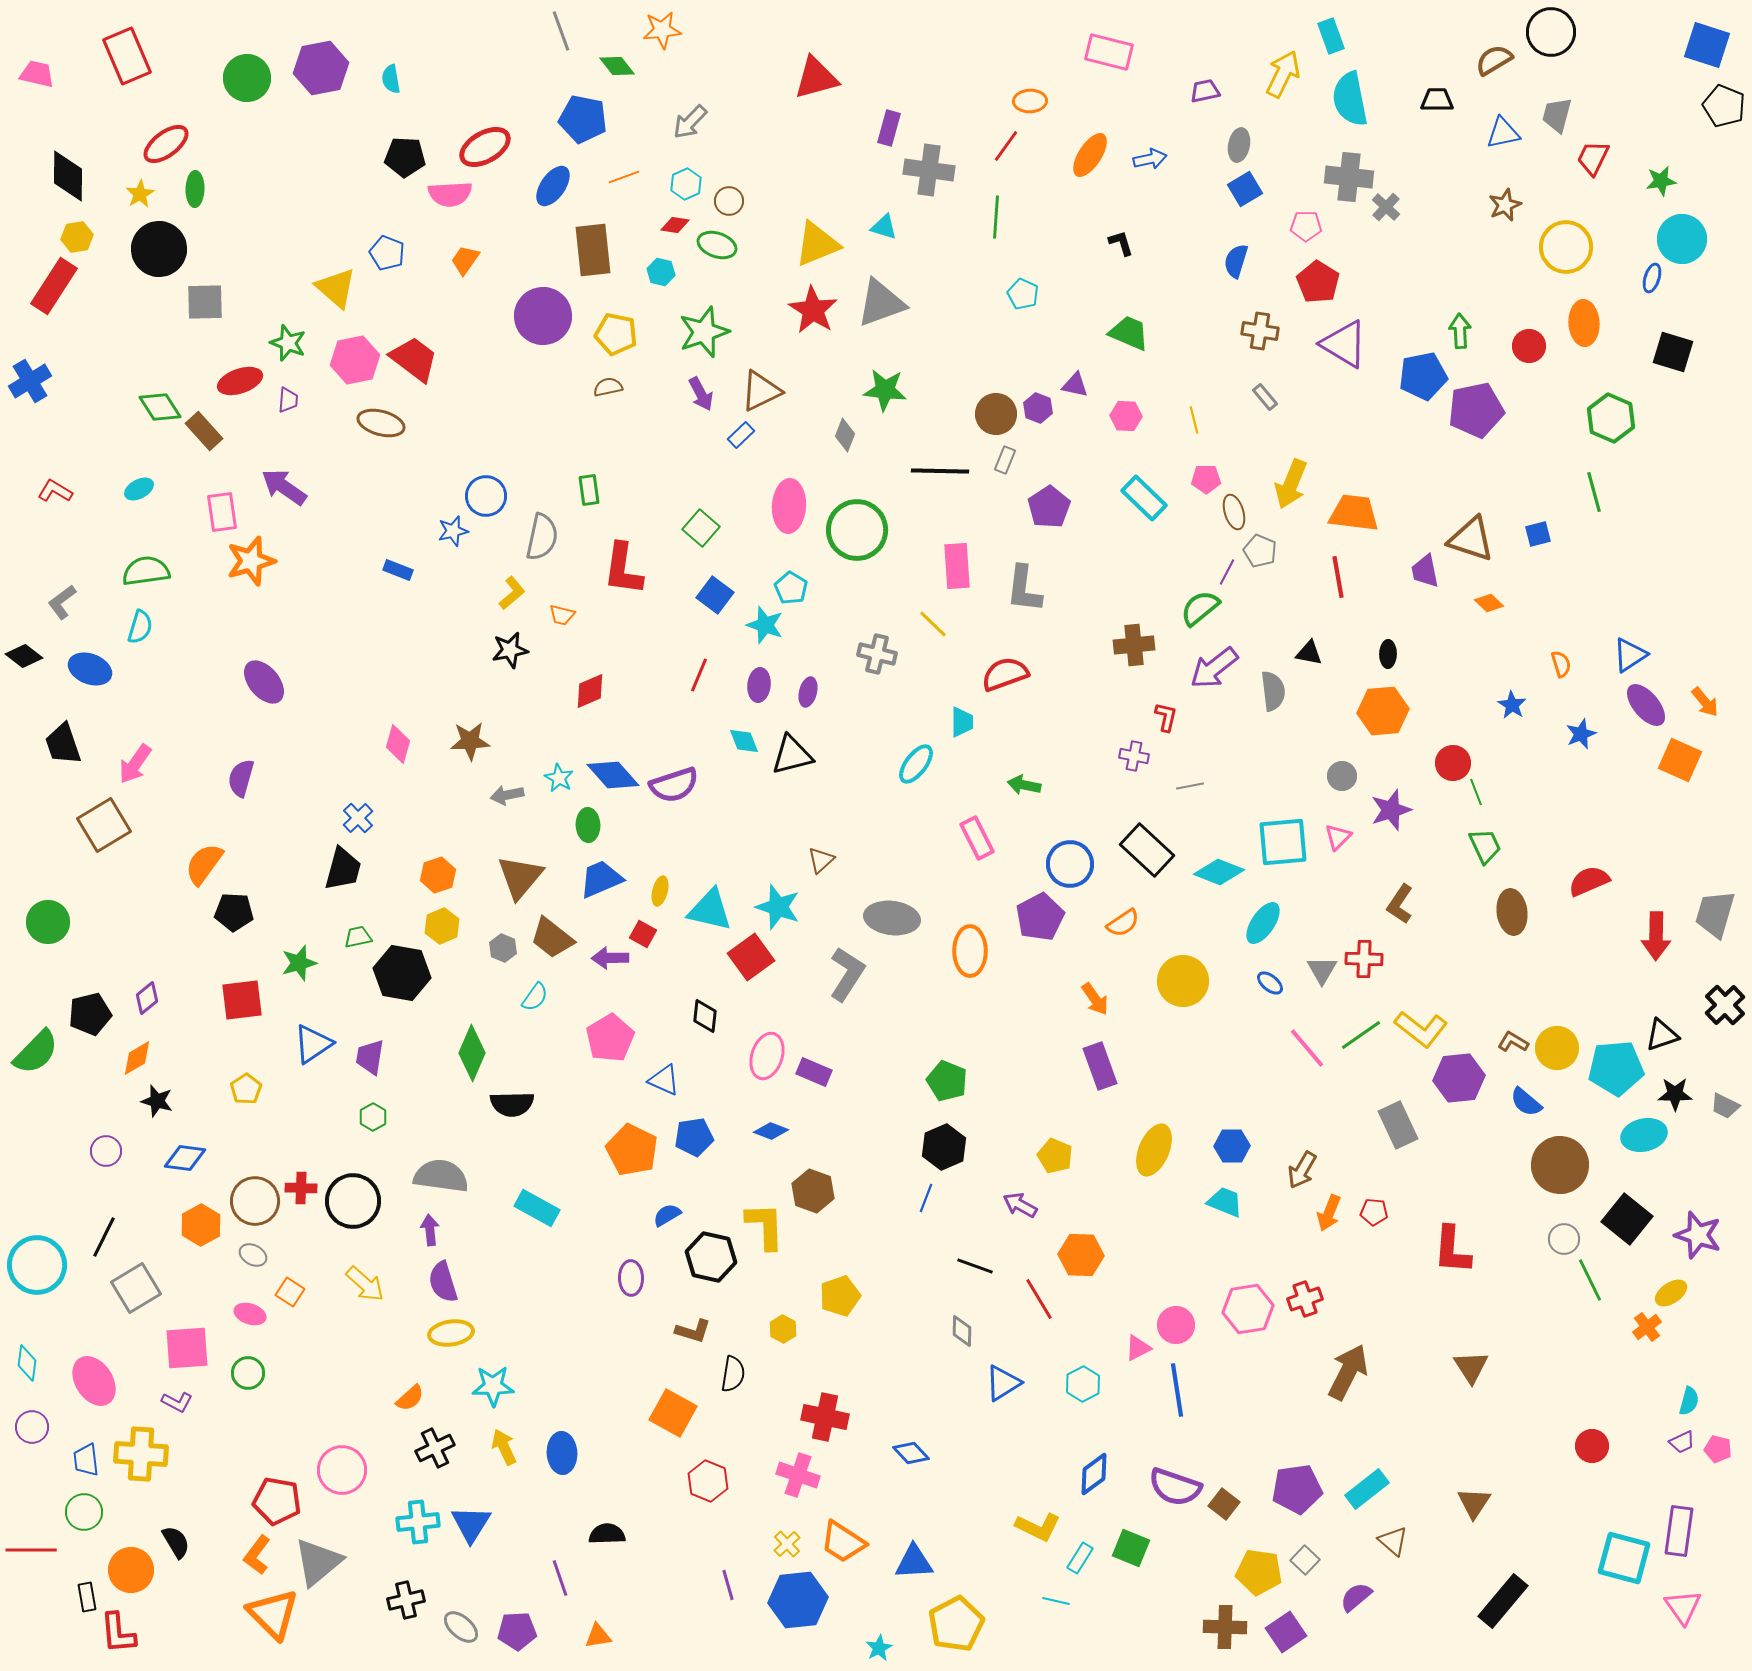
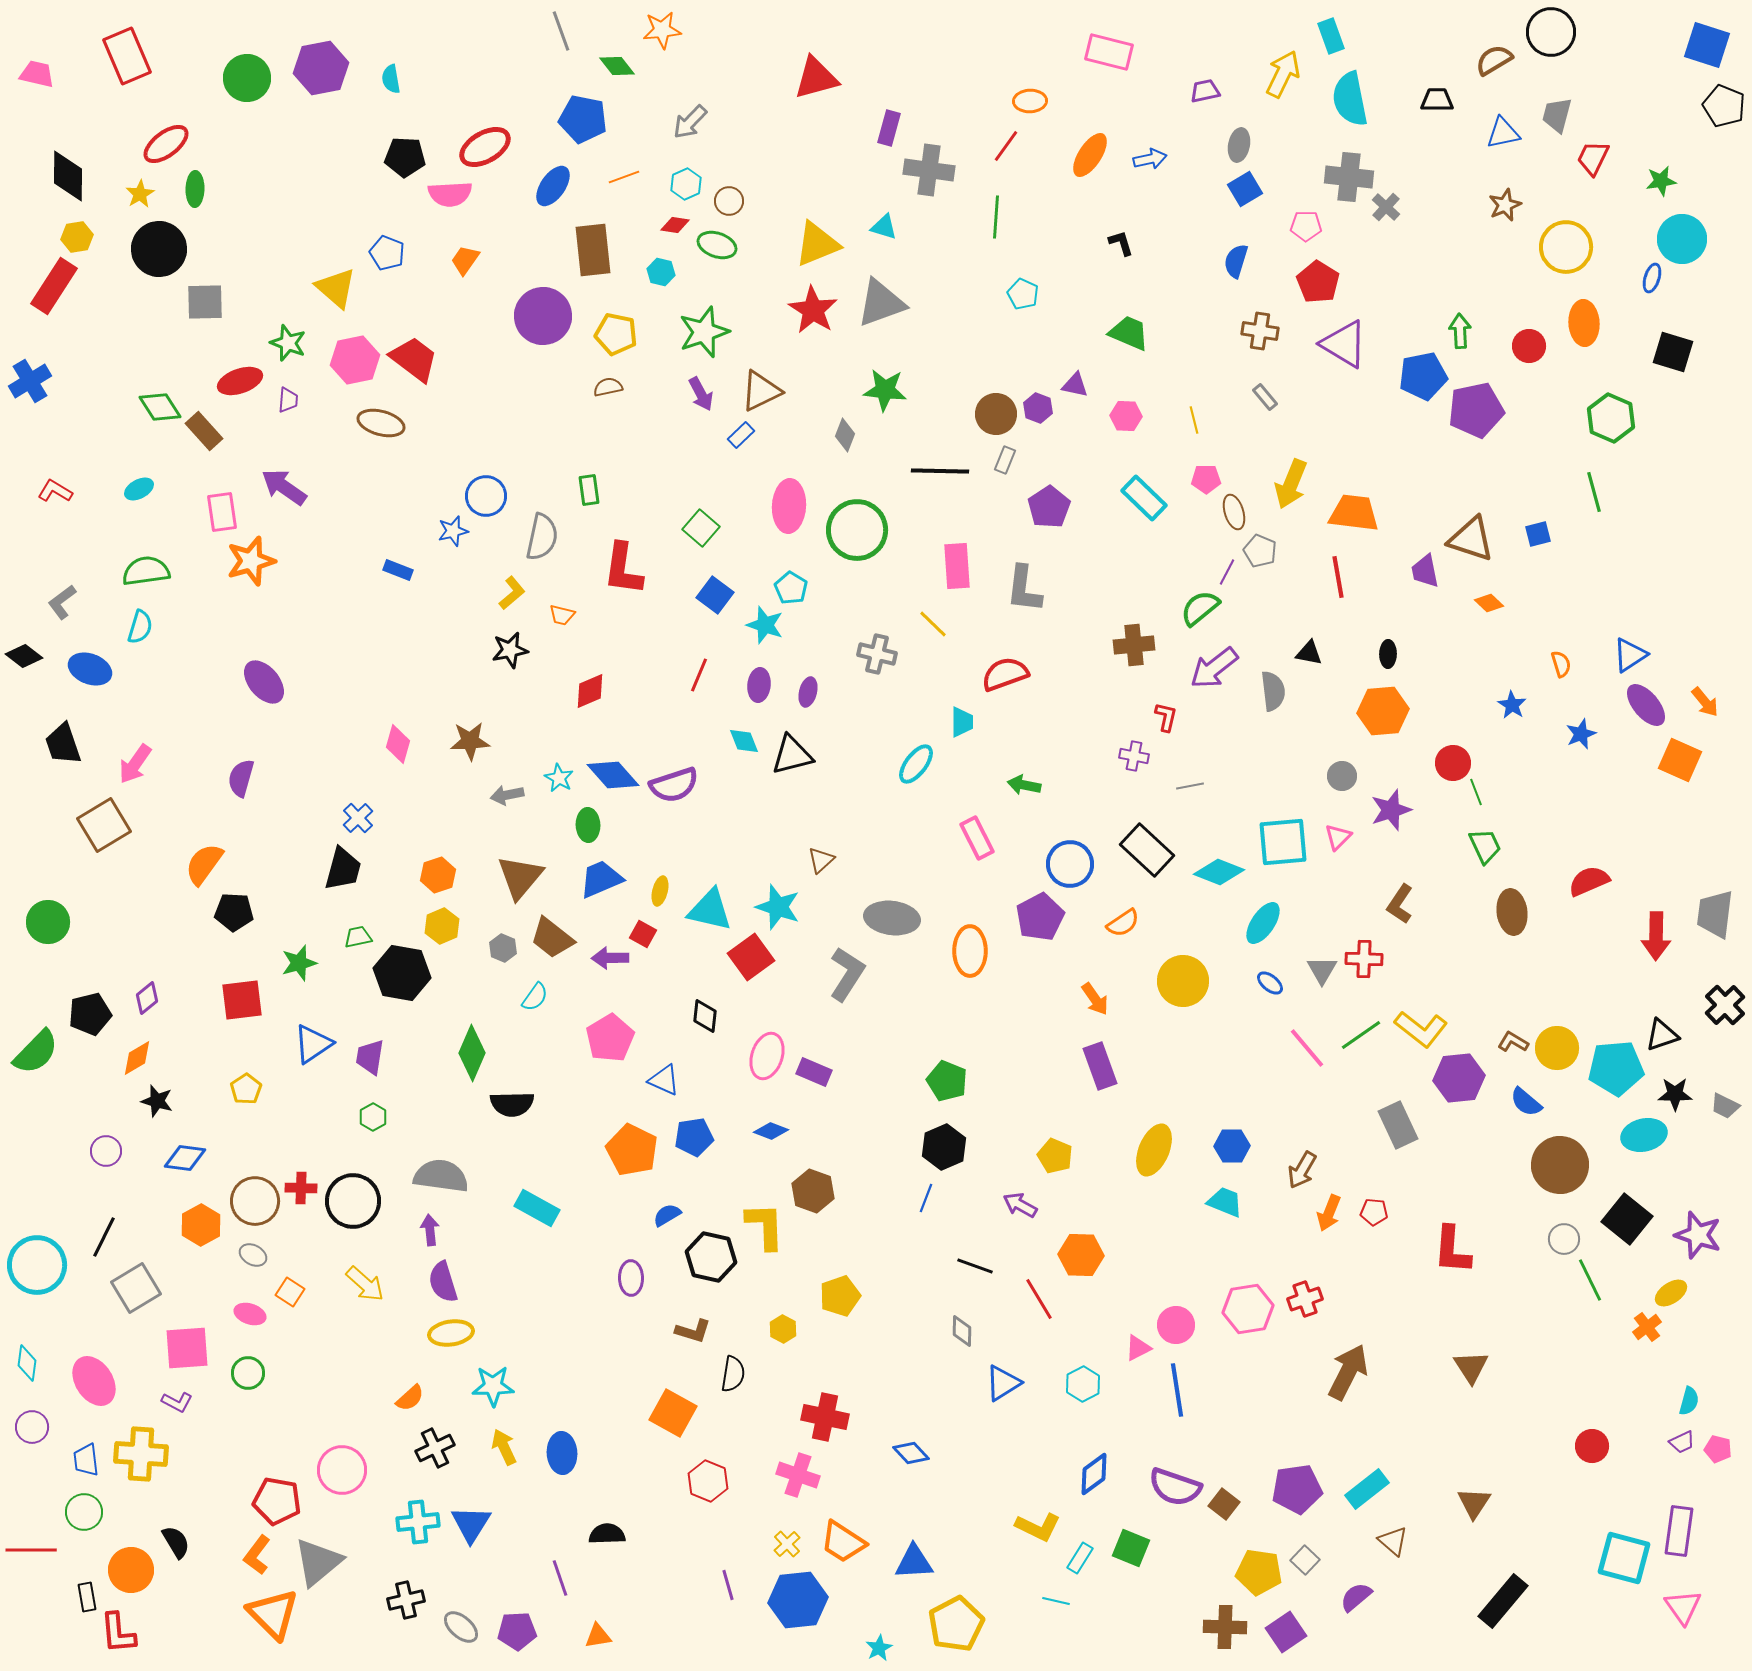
gray trapezoid at (1715, 914): rotated 9 degrees counterclockwise
